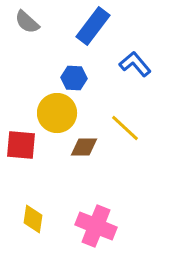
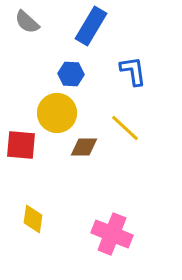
blue rectangle: moved 2 px left; rotated 6 degrees counterclockwise
blue L-shape: moved 2 px left, 7 px down; rotated 32 degrees clockwise
blue hexagon: moved 3 px left, 4 px up
pink cross: moved 16 px right, 8 px down
